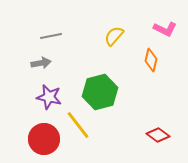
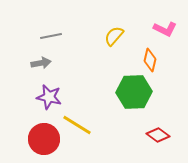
orange diamond: moved 1 px left
green hexagon: moved 34 px right; rotated 12 degrees clockwise
yellow line: moved 1 px left; rotated 20 degrees counterclockwise
